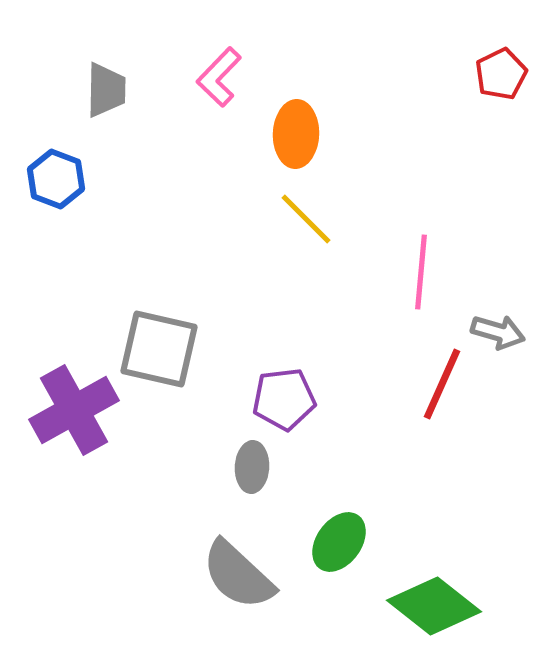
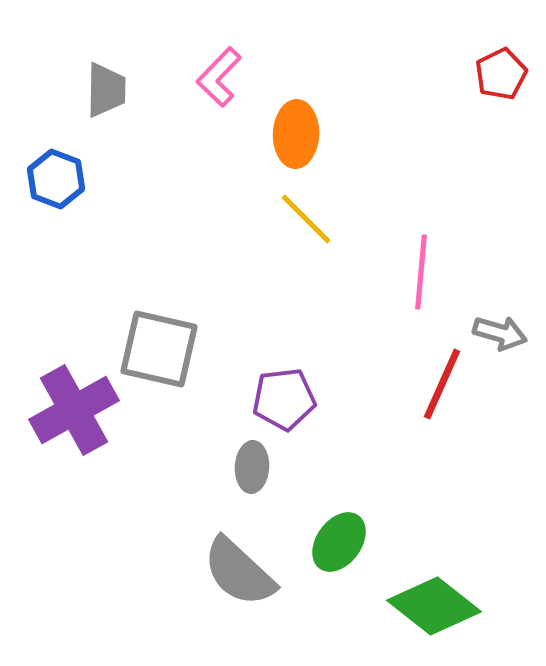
gray arrow: moved 2 px right, 1 px down
gray semicircle: moved 1 px right, 3 px up
